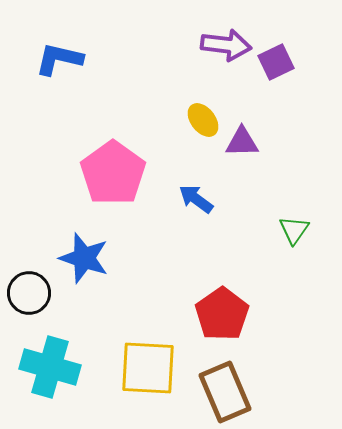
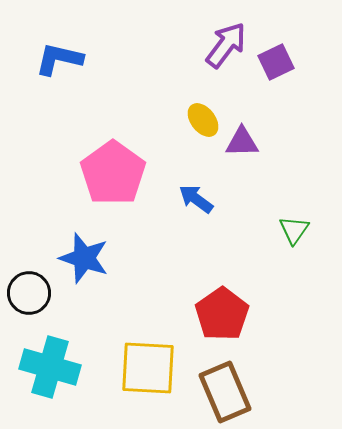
purple arrow: rotated 60 degrees counterclockwise
